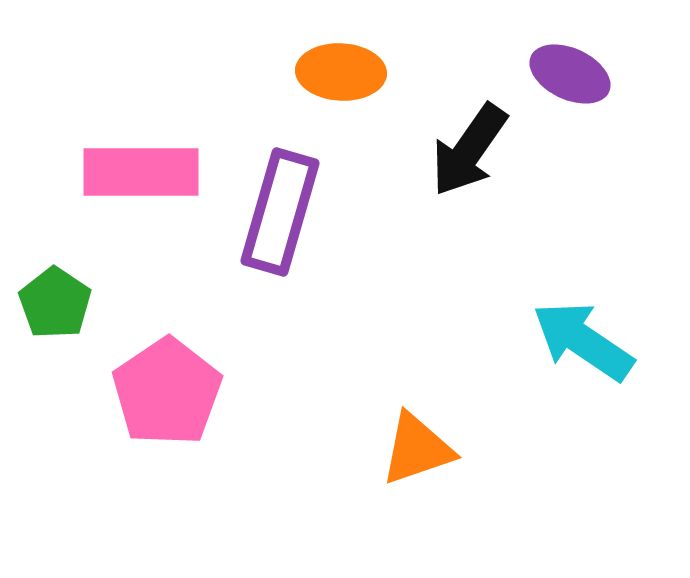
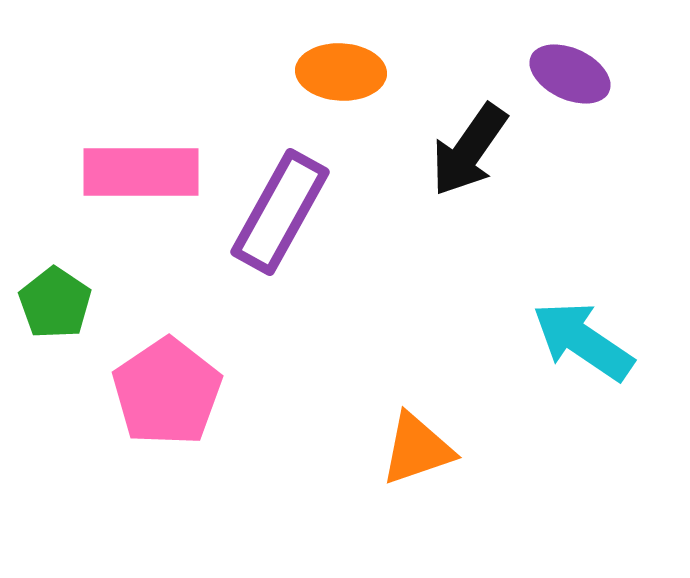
purple rectangle: rotated 13 degrees clockwise
